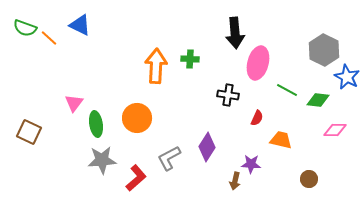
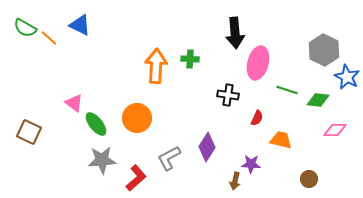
green semicircle: rotated 10 degrees clockwise
green line: rotated 10 degrees counterclockwise
pink triangle: rotated 30 degrees counterclockwise
green ellipse: rotated 30 degrees counterclockwise
